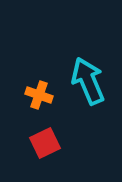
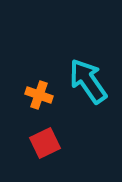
cyan arrow: rotated 12 degrees counterclockwise
